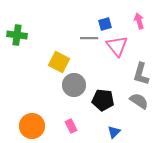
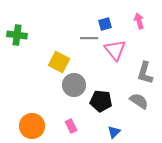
pink triangle: moved 2 px left, 4 px down
gray L-shape: moved 4 px right, 1 px up
black pentagon: moved 2 px left, 1 px down
